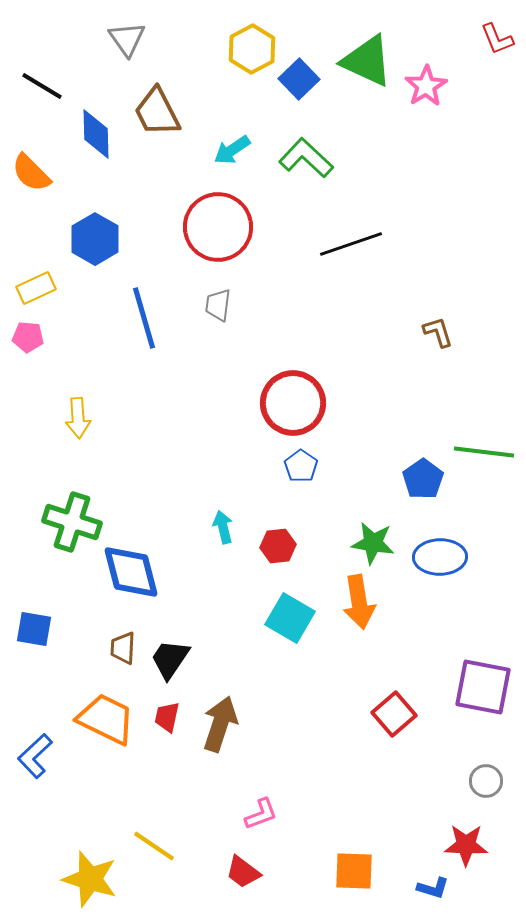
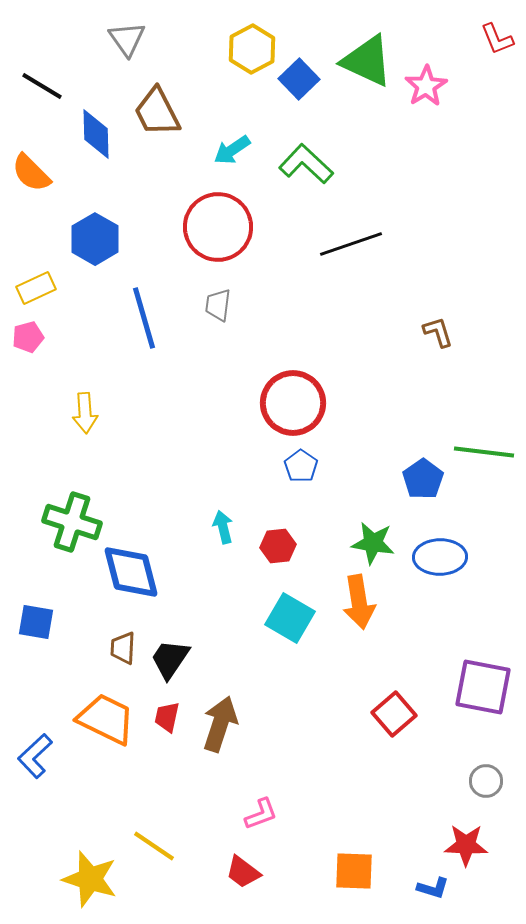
green L-shape at (306, 158): moved 6 px down
pink pentagon at (28, 337): rotated 20 degrees counterclockwise
yellow arrow at (78, 418): moved 7 px right, 5 px up
blue square at (34, 629): moved 2 px right, 7 px up
